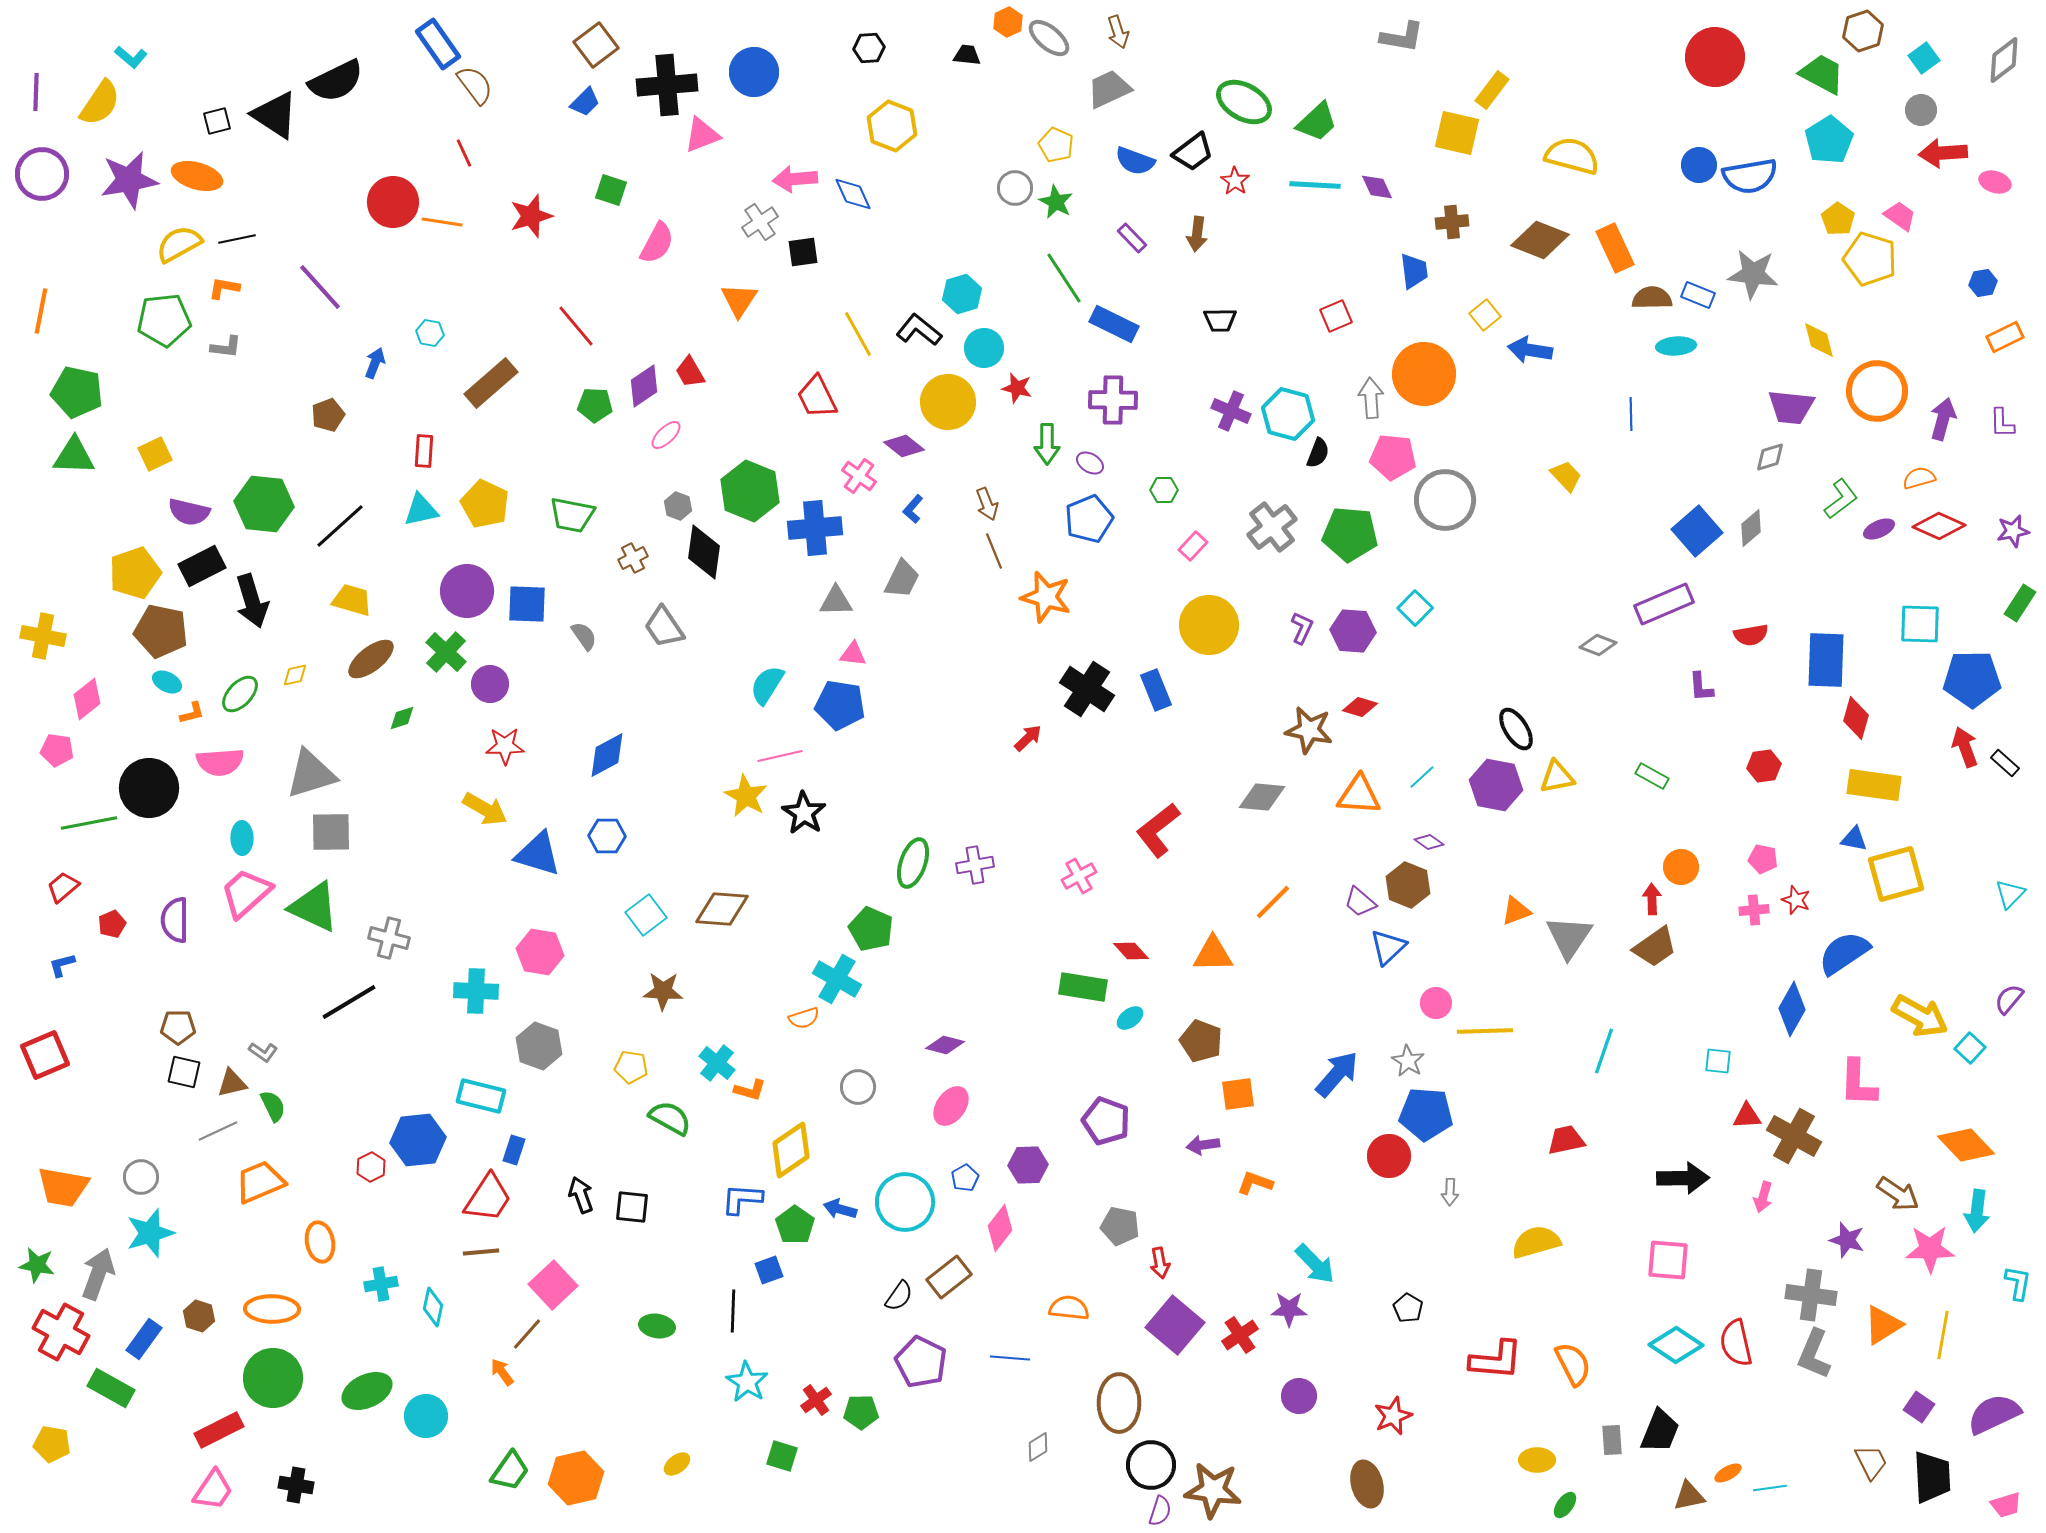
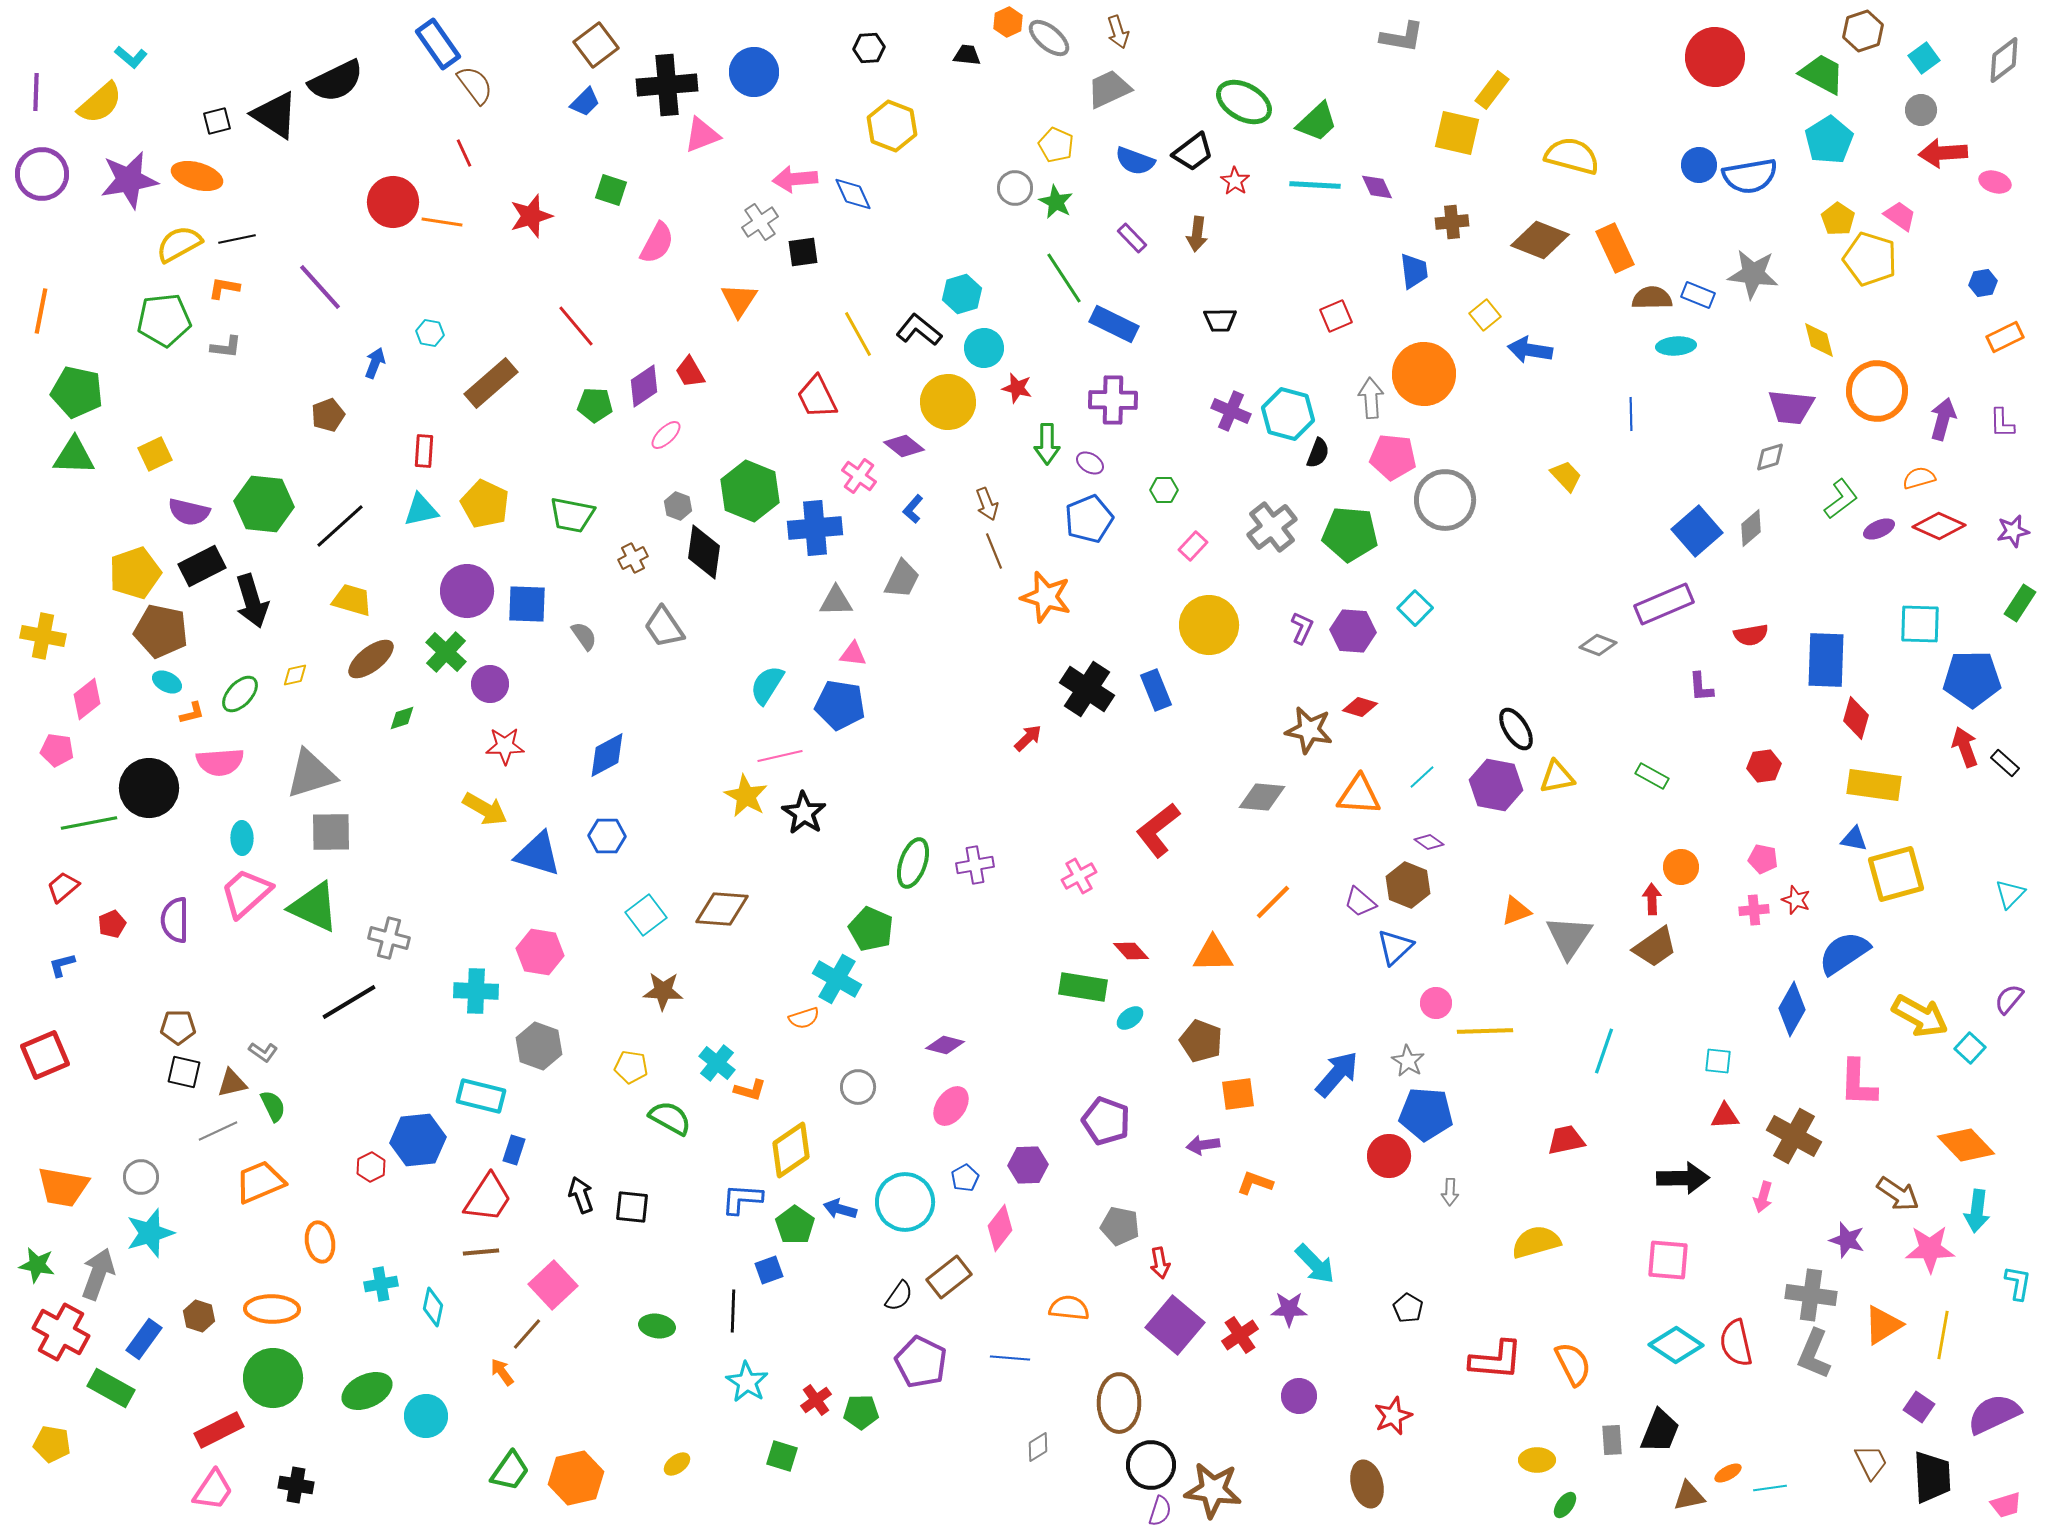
yellow semicircle at (100, 103): rotated 15 degrees clockwise
blue triangle at (1388, 947): moved 7 px right
red triangle at (1747, 1116): moved 22 px left
